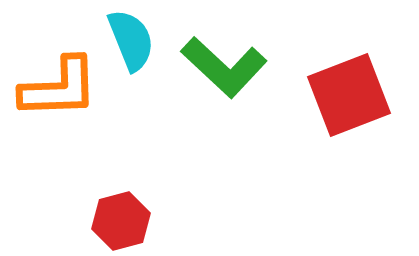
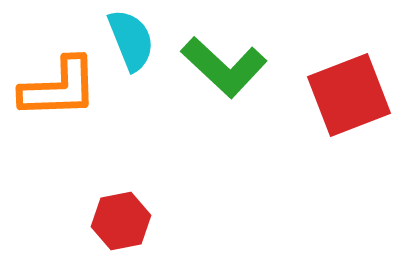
red hexagon: rotated 4 degrees clockwise
